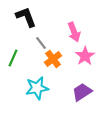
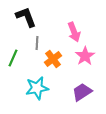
gray line: moved 4 px left; rotated 40 degrees clockwise
